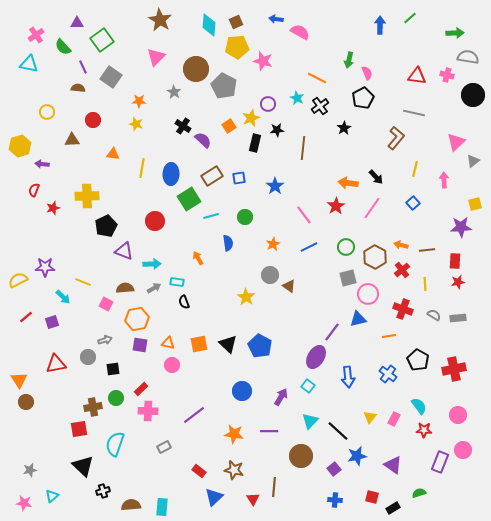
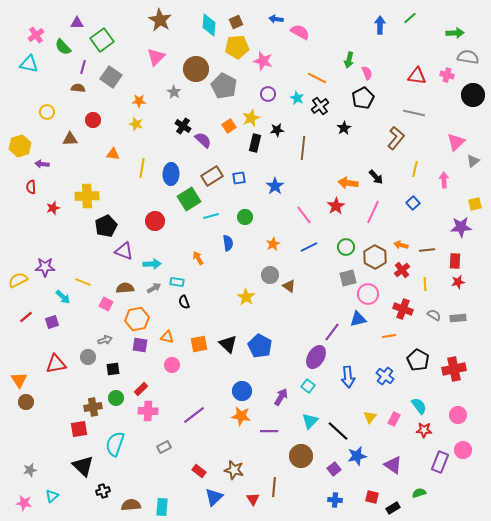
purple line at (83, 67): rotated 40 degrees clockwise
purple circle at (268, 104): moved 10 px up
brown triangle at (72, 140): moved 2 px left, 1 px up
red semicircle at (34, 190): moved 3 px left, 3 px up; rotated 24 degrees counterclockwise
pink line at (372, 208): moved 1 px right, 4 px down; rotated 10 degrees counterclockwise
orange triangle at (168, 343): moved 1 px left, 6 px up
blue cross at (388, 374): moved 3 px left, 2 px down
orange star at (234, 434): moved 7 px right, 18 px up
